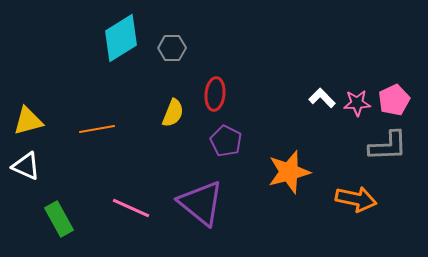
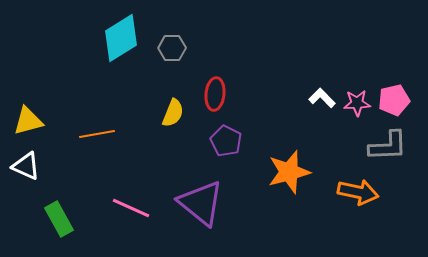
pink pentagon: rotated 12 degrees clockwise
orange line: moved 5 px down
orange arrow: moved 2 px right, 7 px up
